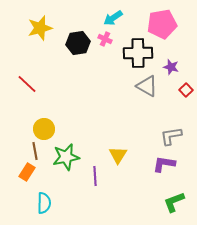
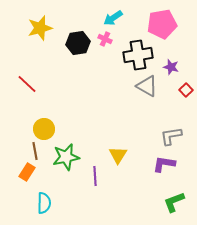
black cross: moved 2 px down; rotated 8 degrees counterclockwise
